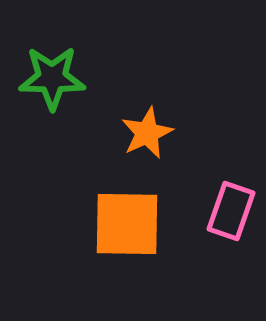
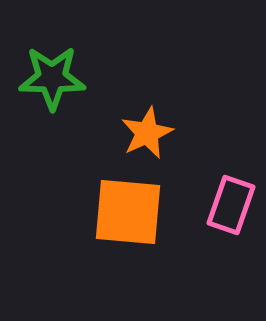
pink rectangle: moved 6 px up
orange square: moved 1 px right, 12 px up; rotated 4 degrees clockwise
